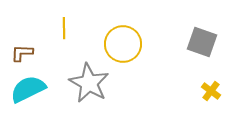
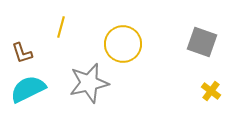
yellow line: moved 3 px left, 1 px up; rotated 15 degrees clockwise
brown L-shape: rotated 110 degrees counterclockwise
gray star: rotated 30 degrees clockwise
